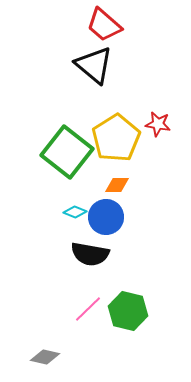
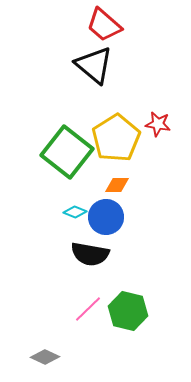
gray diamond: rotated 12 degrees clockwise
